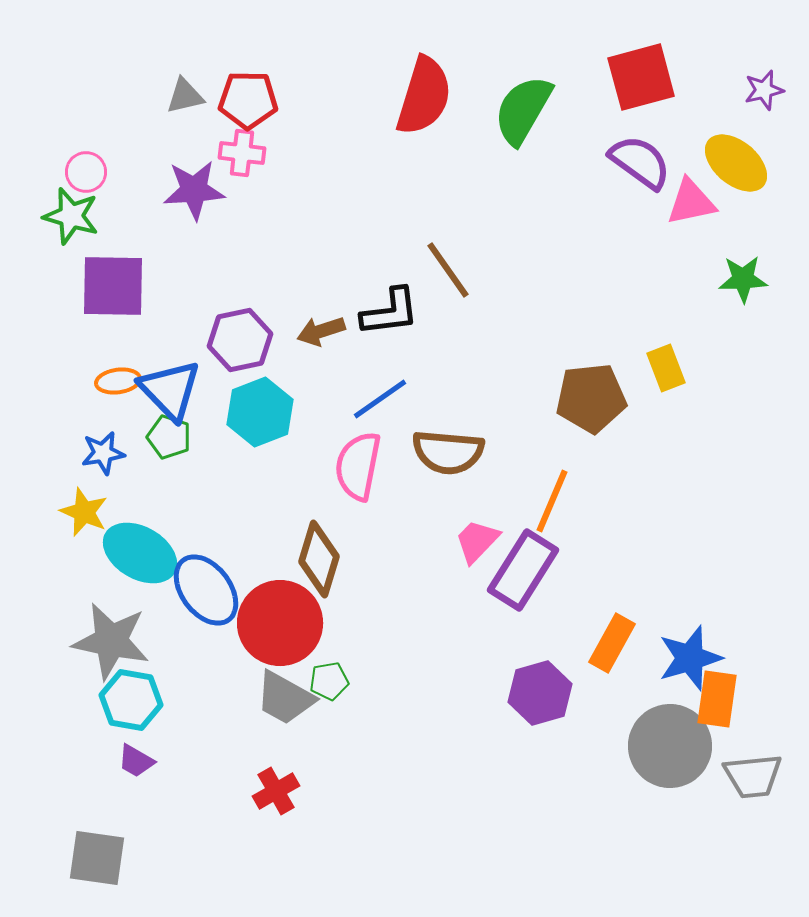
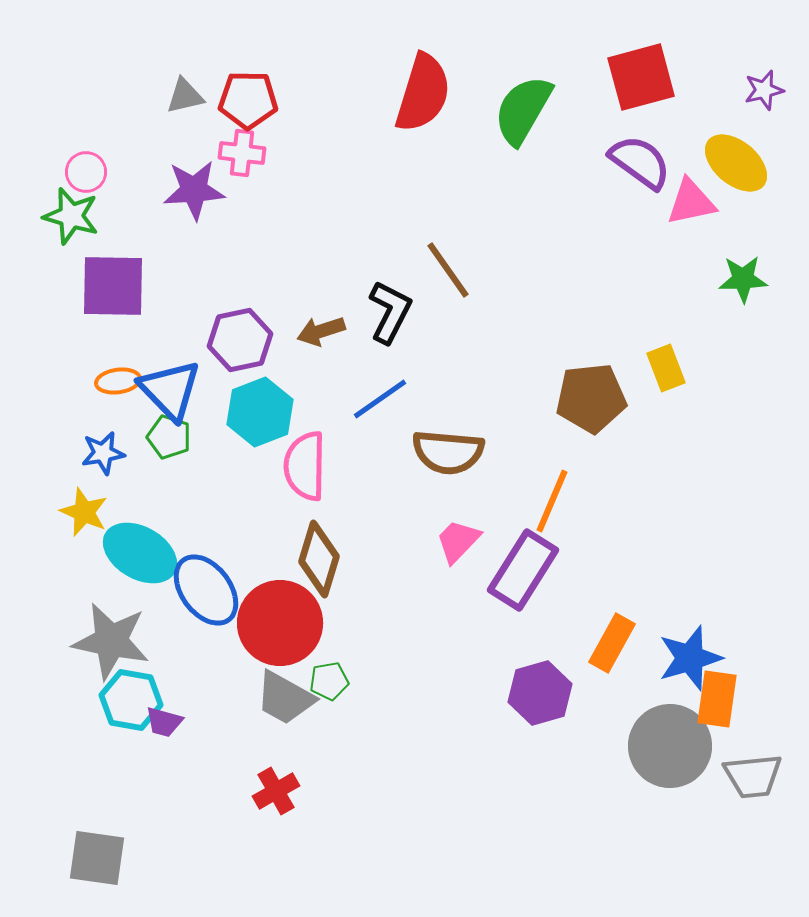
red semicircle at (424, 96): moved 1 px left, 3 px up
black L-shape at (390, 312): rotated 56 degrees counterclockwise
pink semicircle at (358, 466): moved 53 px left; rotated 10 degrees counterclockwise
pink trapezoid at (477, 541): moved 19 px left
purple trapezoid at (136, 761): moved 28 px right, 39 px up; rotated 15 degrees counterclockwise
